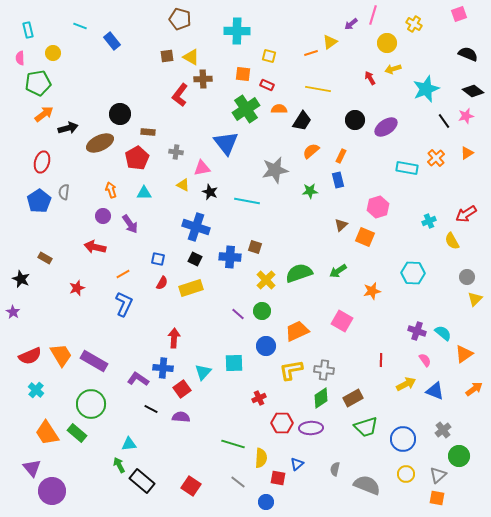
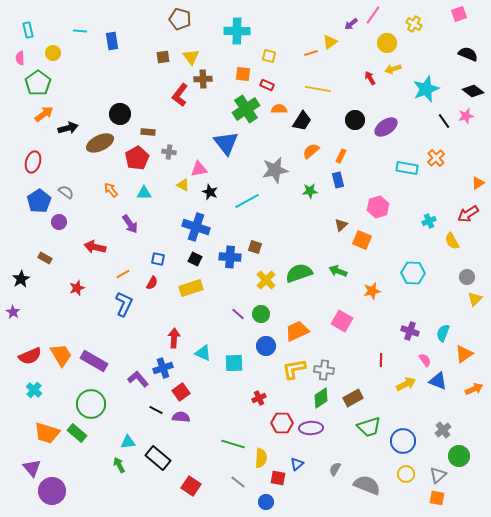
pink line at (373, 15): rotated 18 degrees clockwise
cyan line at (80, 26): moved 5 px down; rotated 16 degrees counterclockwise
blue rectangle at (112, 41): rotated 30 degrees clockwise
brown square at (167, 56): moved 4 px left, 1 px down
yellow triangle at (191, 57): rotated 24 degrees clockwise
green pentagon at (38, 83): rotated 25 degrees counterclockwise
gray cross at (176, 152): moved 7 px left
orange triangle at (467, 153): moved 11 px right, 30 px down
red ellipse at (42, 162): moved 9 px left
pink triangle at (202, 168): moved 3 px left, 1 px down
orange arrow at (111, 190): rotated 21 degrees counterclockwise
gray semicircle at (64, 192): moved 2 px right; rotated 119 degrees clockwise
cyan line at (247, 201): rotated 40 degrees counterclockwise
red arrow at (466, 214): moved 2 px right
purple circle at (103, 216): moved 44 px left, 6 px down
orange square at (365, 237): moved 3 px left, 3 px down
green arrow at (338, 271): rotated 54 degrees clockwise
black star at (21, 279): rotated 18 degrees clockwise
red semicircle at (162, 283): moved 10 px left
green circle at (262, 311): moved 1 px left, 3 px down
purple cross at (417, 331): moved 7 px left
cyan semicircle at (443, 333): rotated 108 degrees counterclockwise
blue cross at (163, 368): rotated 24 degrees counterclockwise
yellow L-shape at (291, 370): moved 3 px right, 1 px up
cyan triangle at (203, 372): moved 19 px up; rotated 48 degrees counterclockwise
purple L-shape at (138, 379): rotated 15 degrees clockwise
red square at (182, 389): moved 1 px left, 3 px down
orange arrow at (474, 389): rotated 12 degrees clockwise
cyan cross at (36, 390): moved 2 px left
blue triangle at (435, 391): moved 3 px right, 10 px up
black line at (151, 409): moved 5 px right, 1 px down
green trapezoid at (366, 427): moved 3 px right
orange trapezoid at (47, 433): rotated 40 degrees counterclockwise
blue circle at (403, 439): moved 2 px down
cyan triangle at (129, 444): moved 1 px left, 2 px up
gray semicircle at (335, 469): rotated 16 degrees clockwise
black rectangle at (142, 481): moved 16 px right, 23 px up
